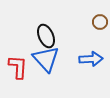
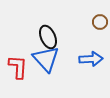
black ellipse: moved 2 px right, 1 px down
